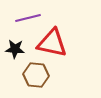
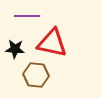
purple line: moved 1 px left, 2 px up; rotated 15 degrees clockwise
